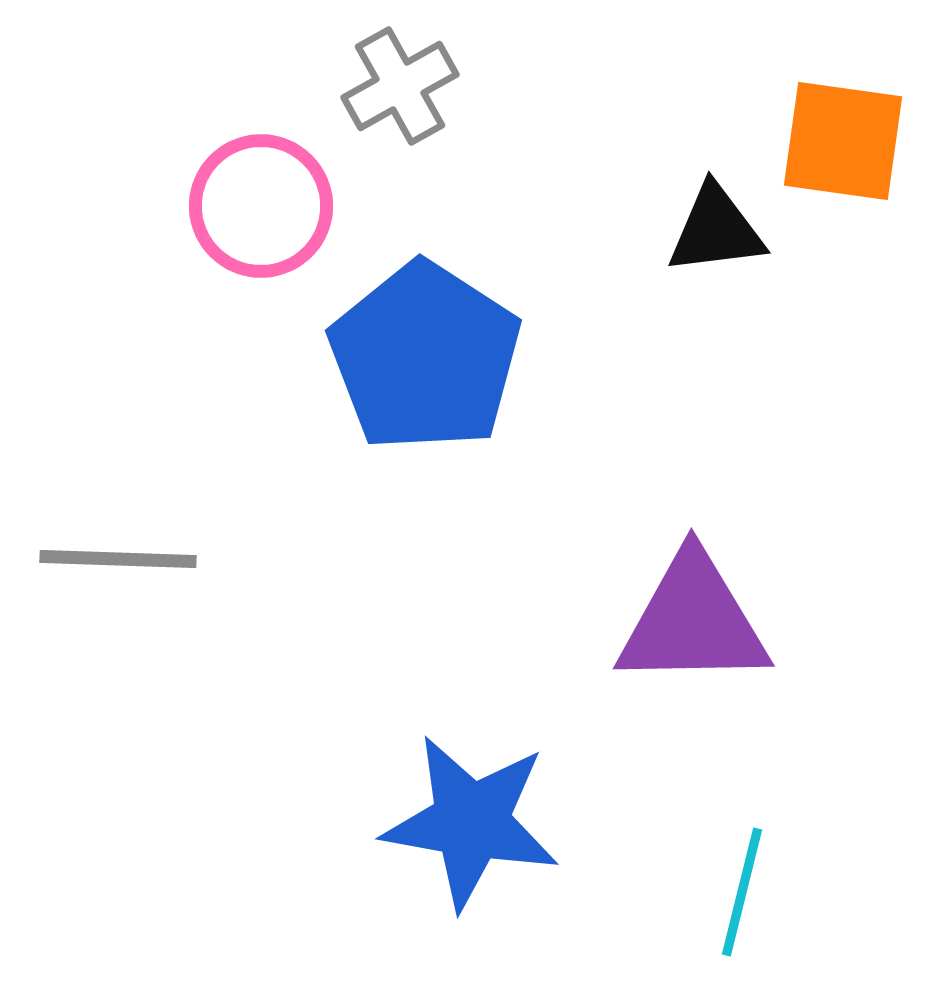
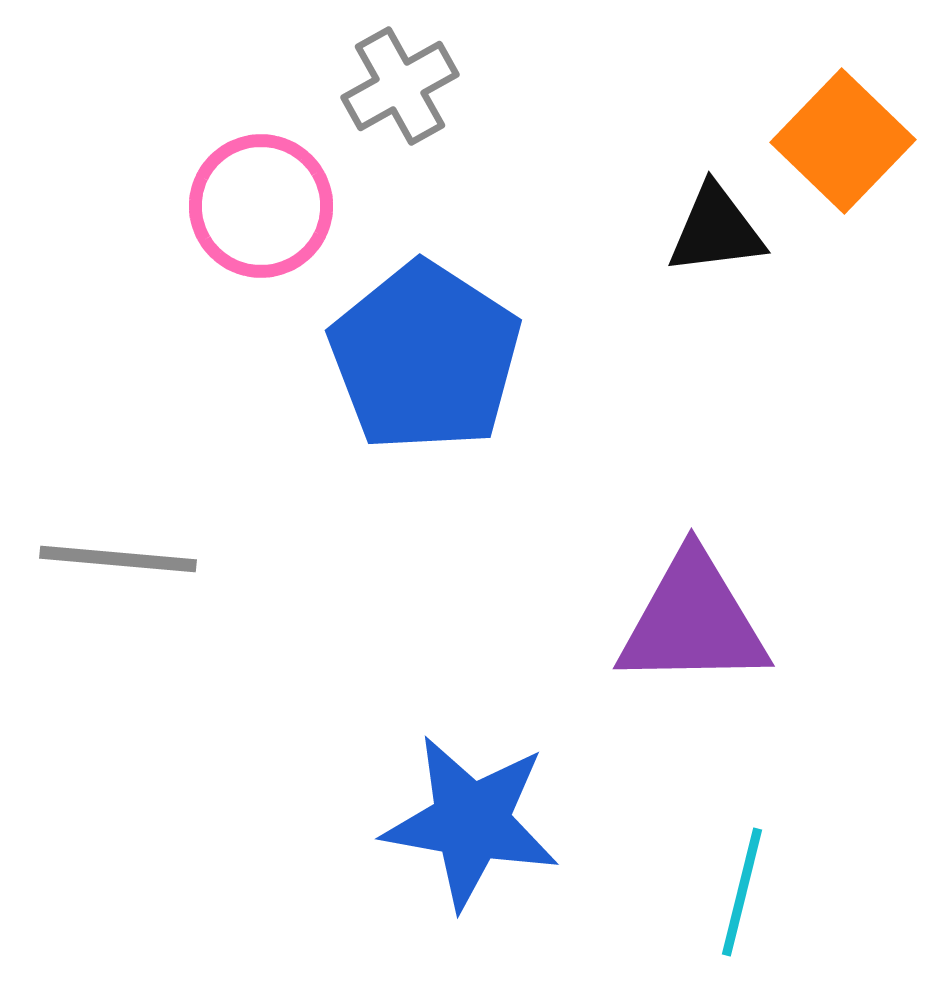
orange square: rotated 36 degrees clockwise
gray line: rotated 3 degrees clockwise
